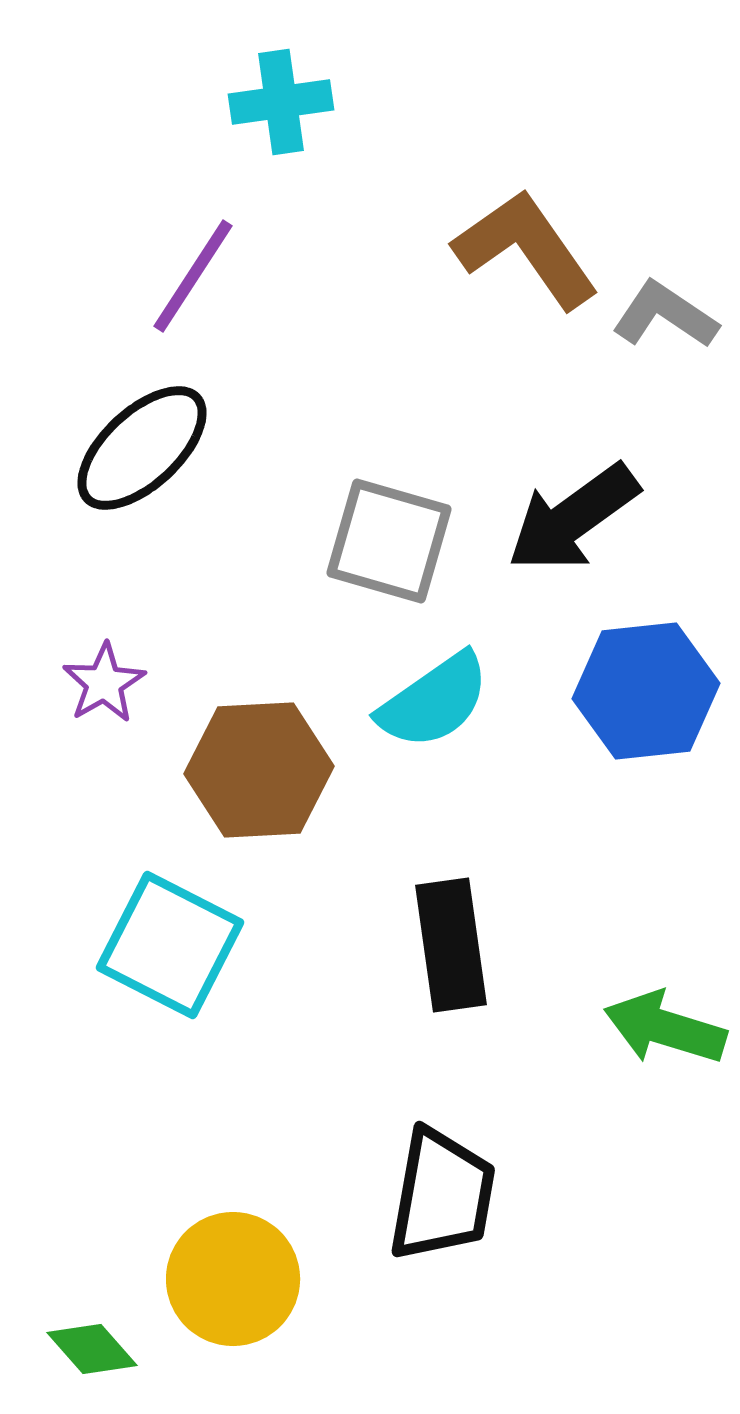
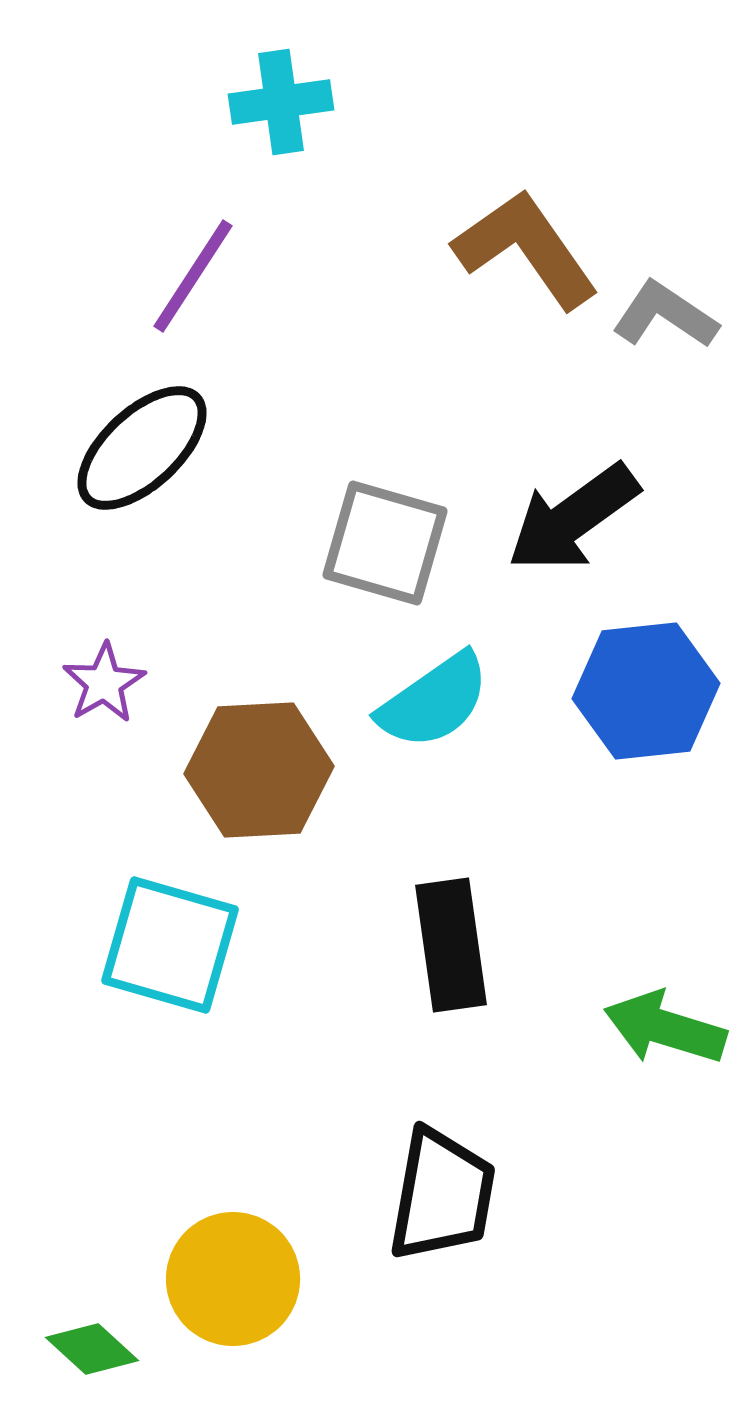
gray square: moved 4 px left, 2 px down
cyan square: rotated 11 degrees counterclockwise
green diamond: rotated 6 degrees counterclockwise
